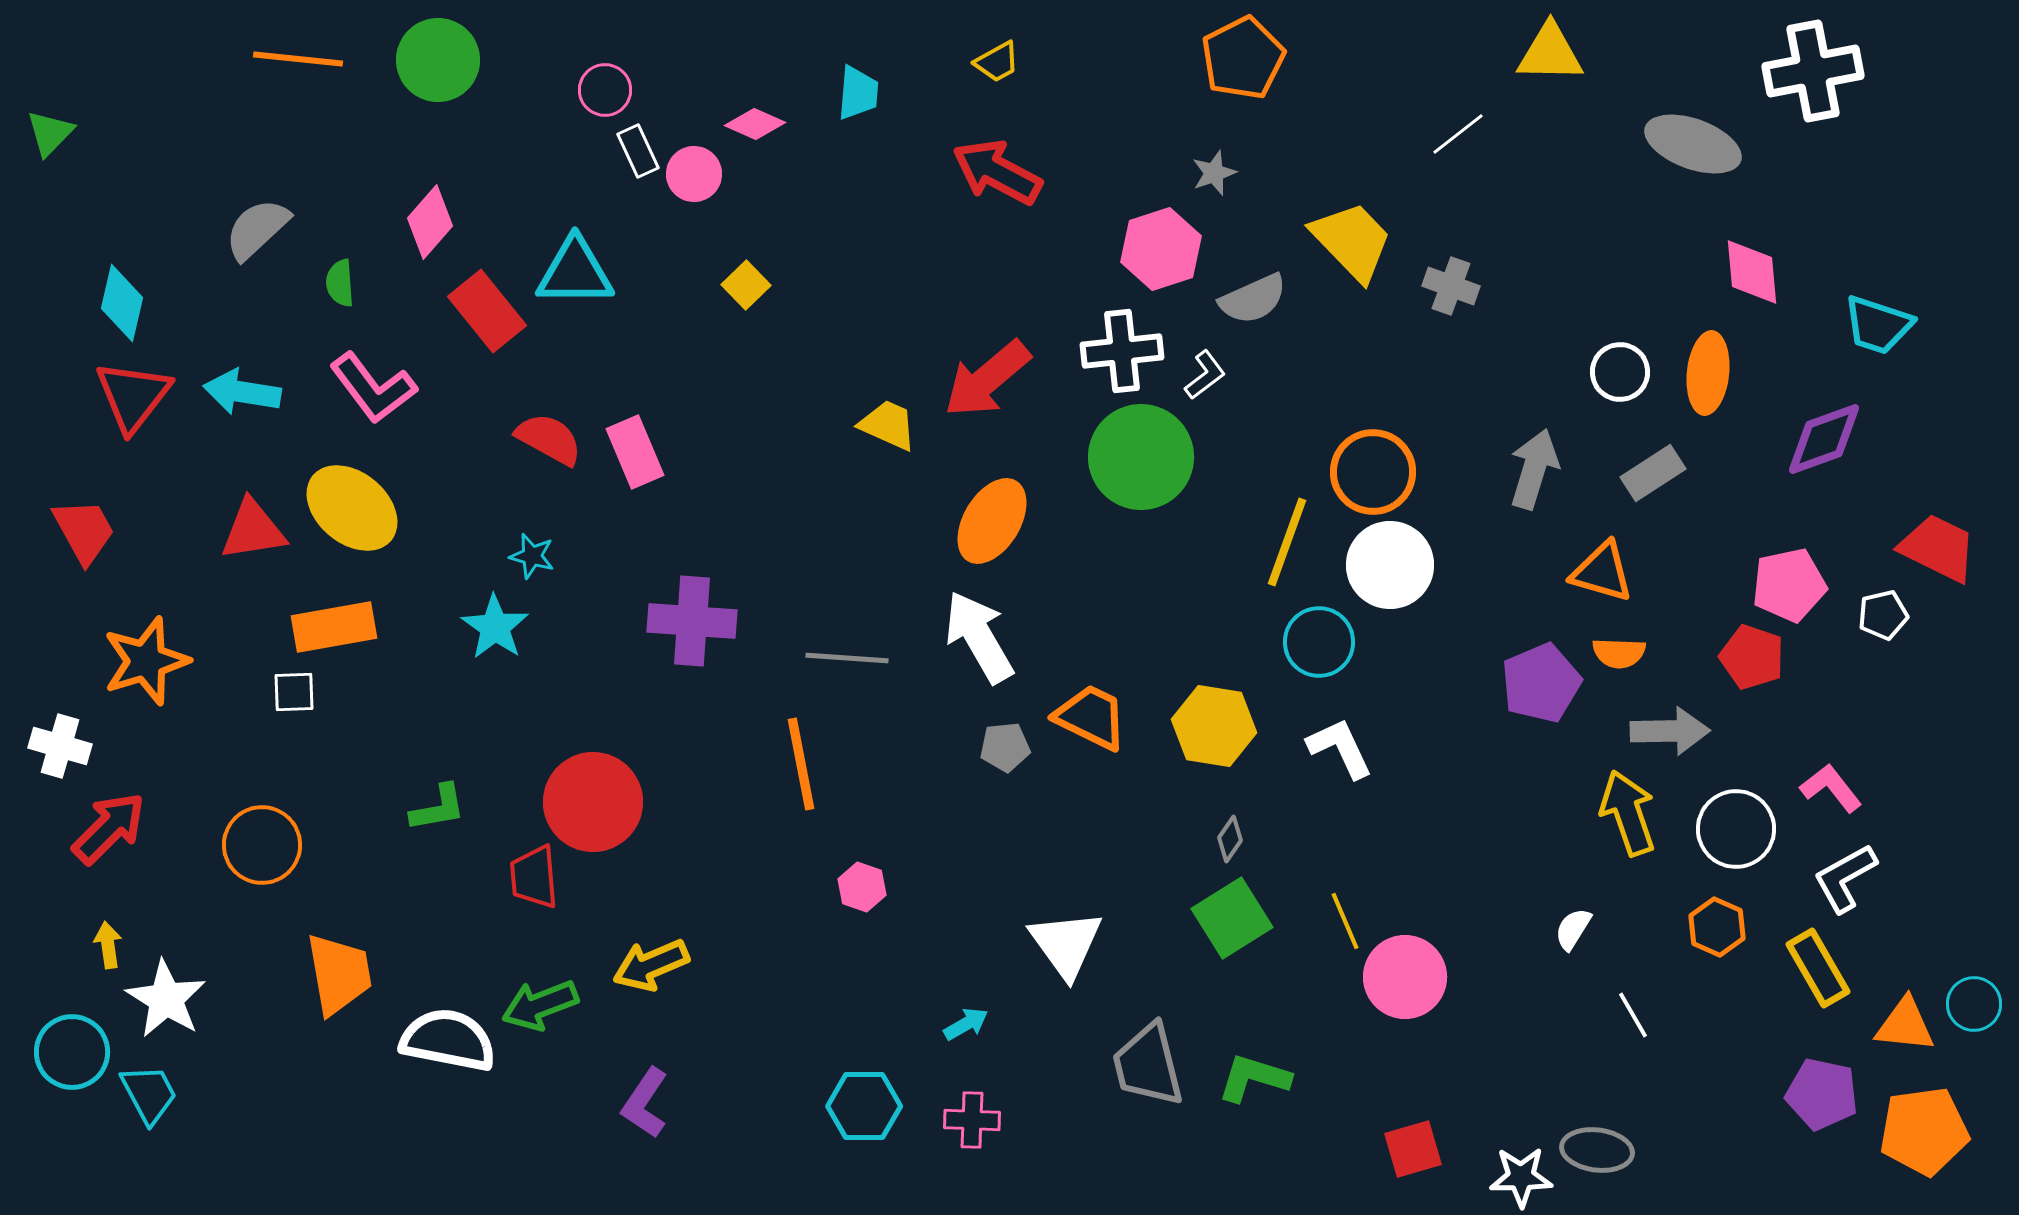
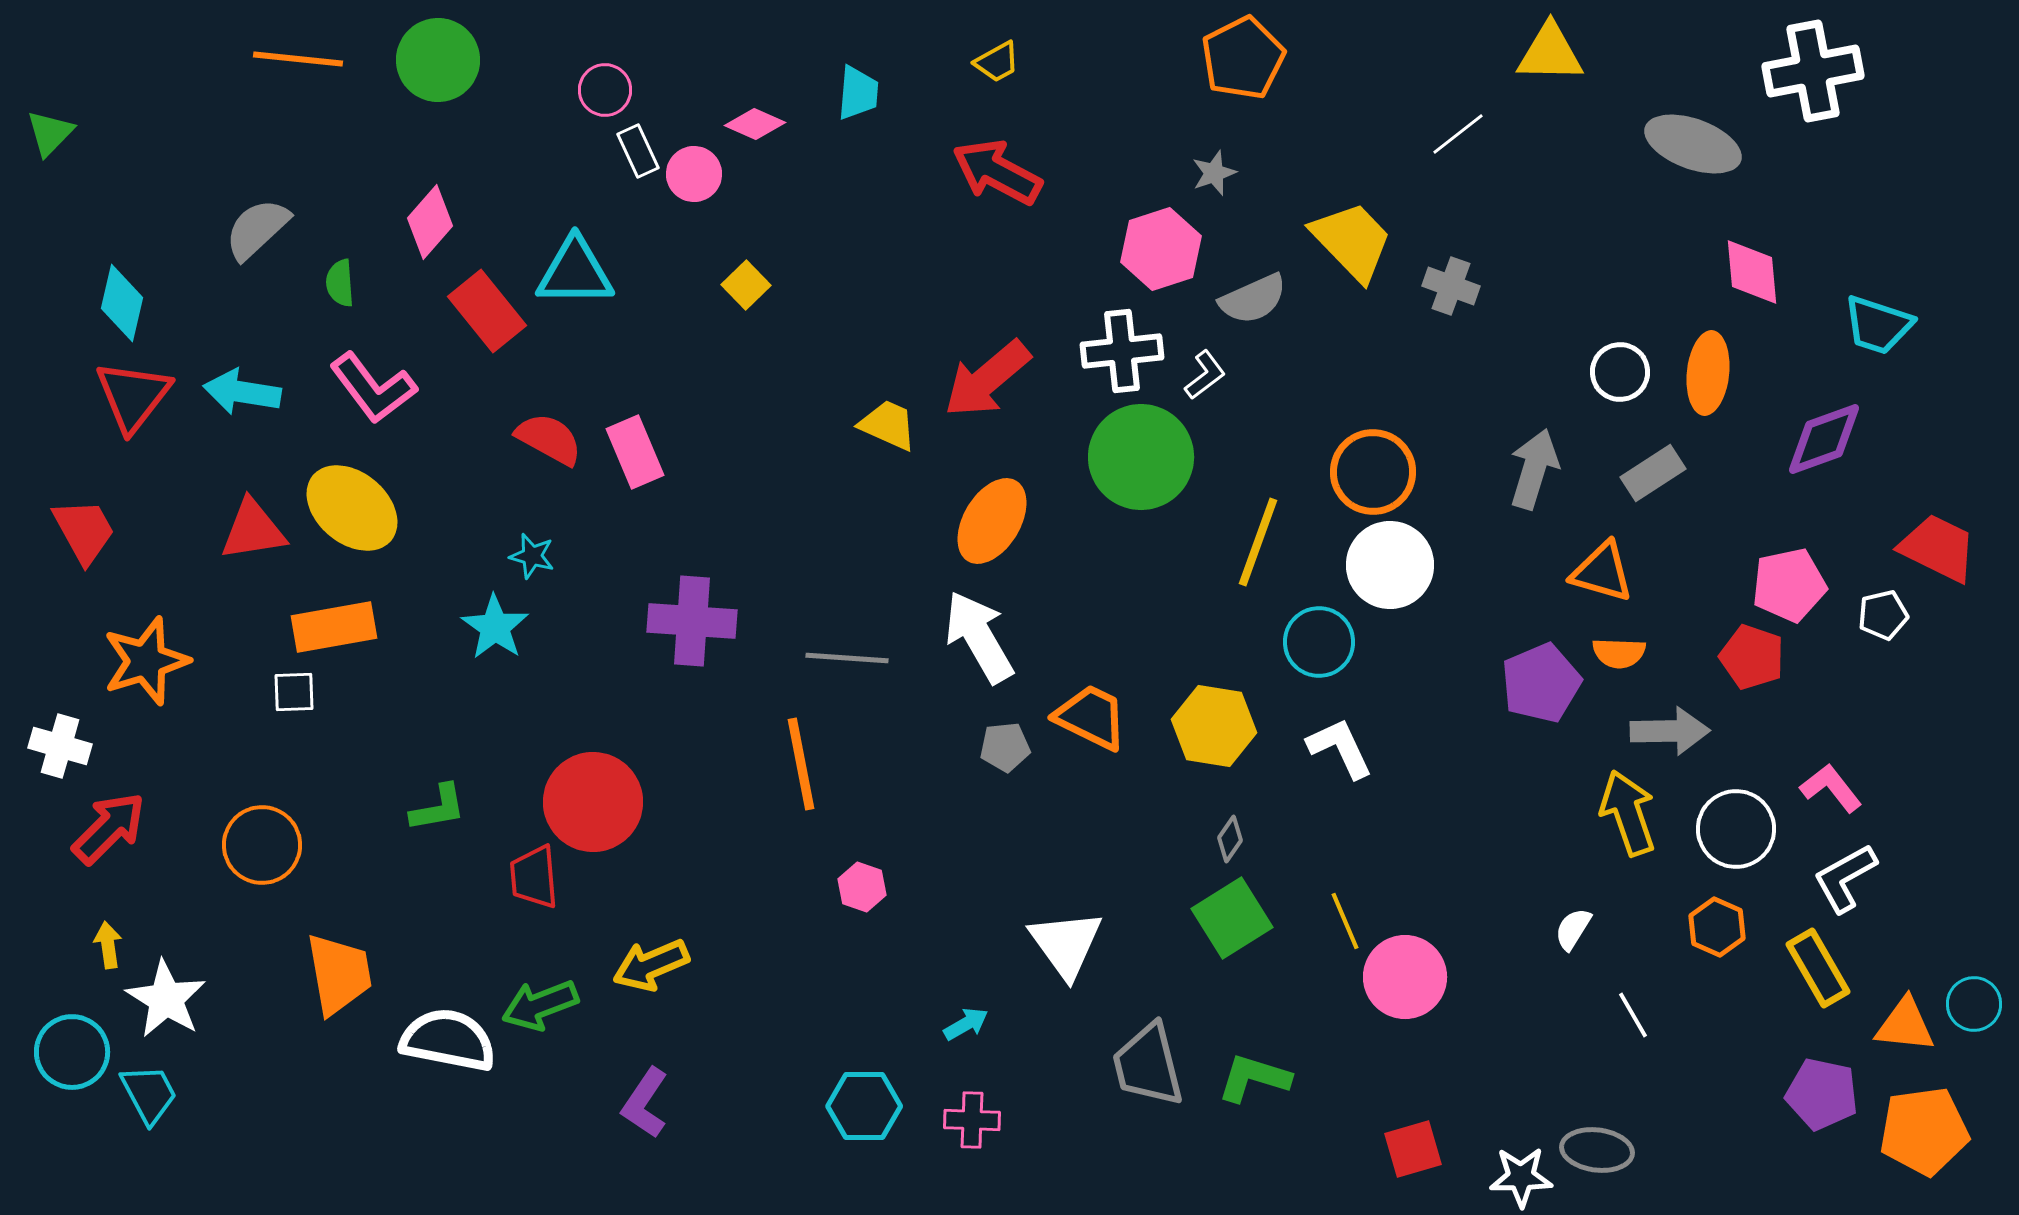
yellow line at (1287, 542): moved 29 px left
